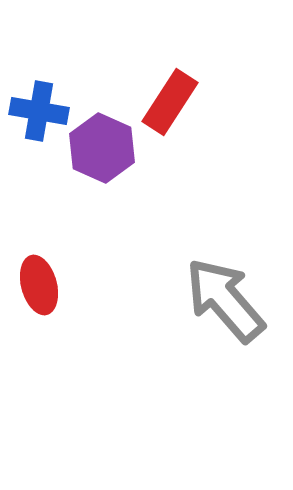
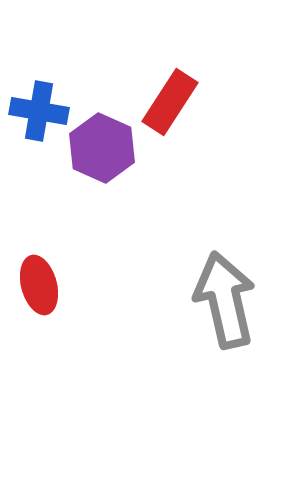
gray arrow: rotated 28 degrees clockwise
